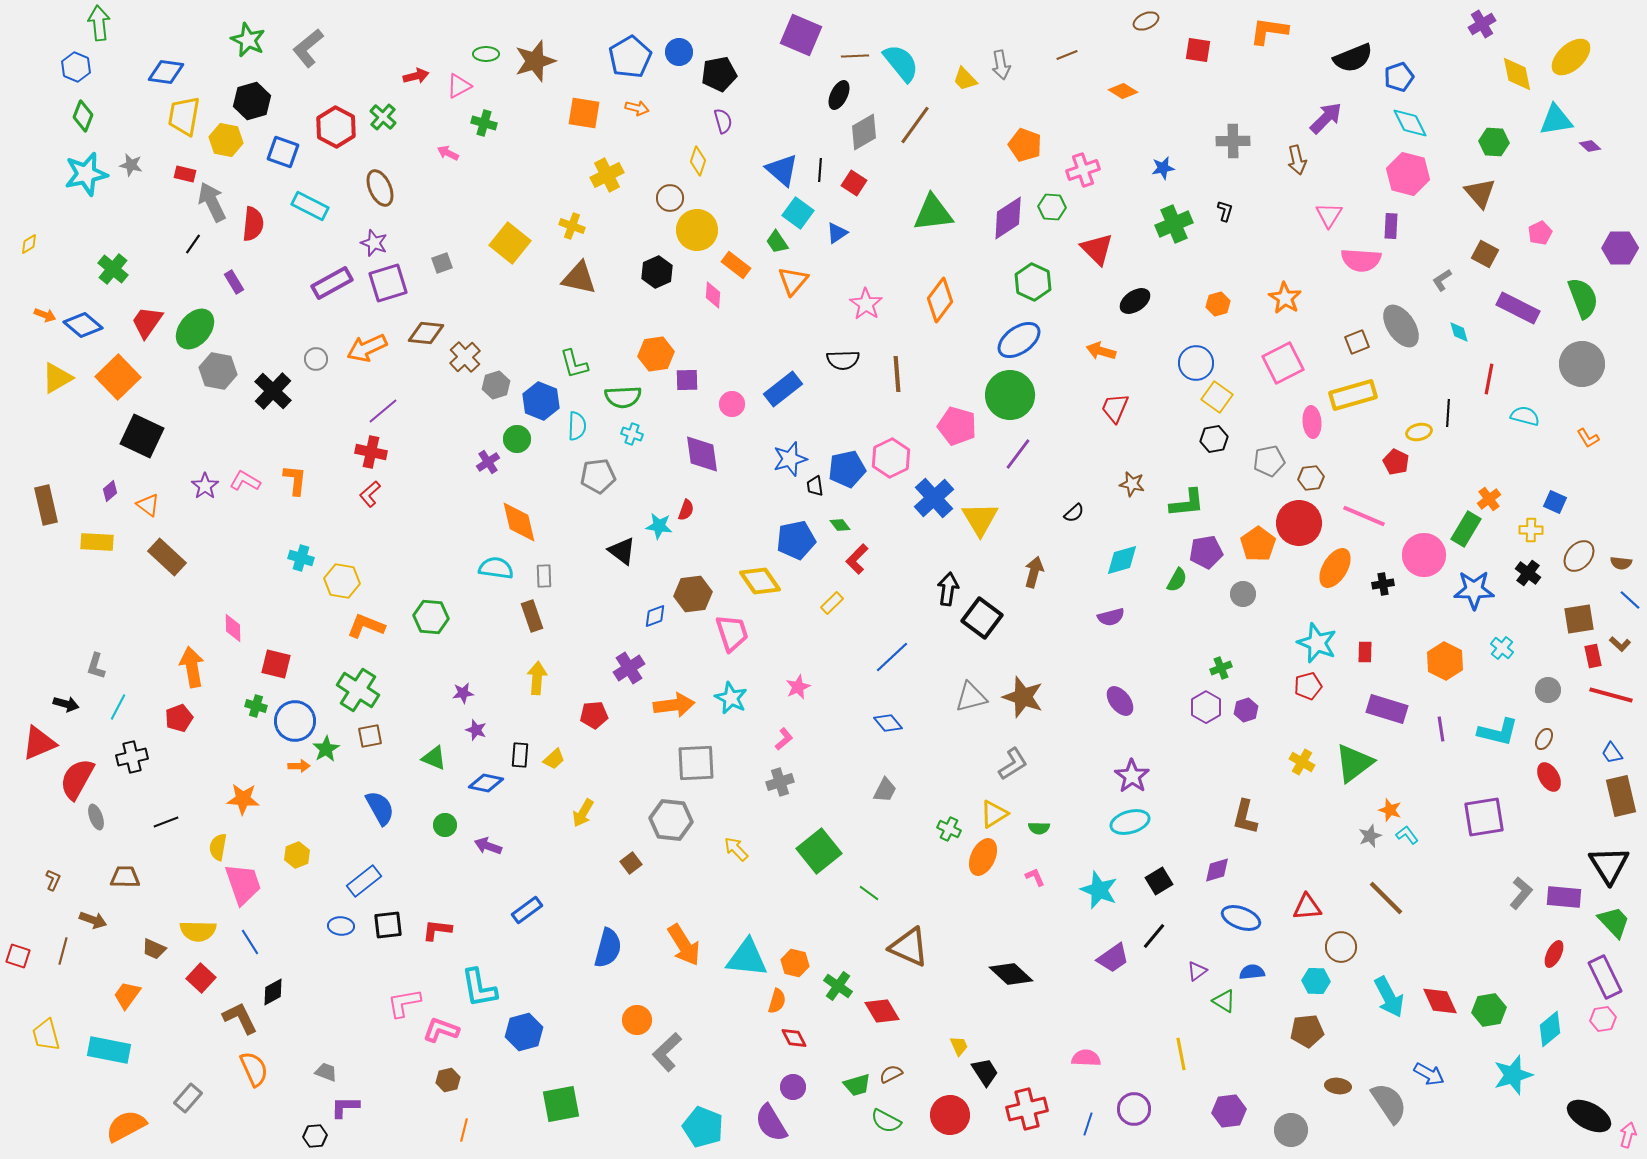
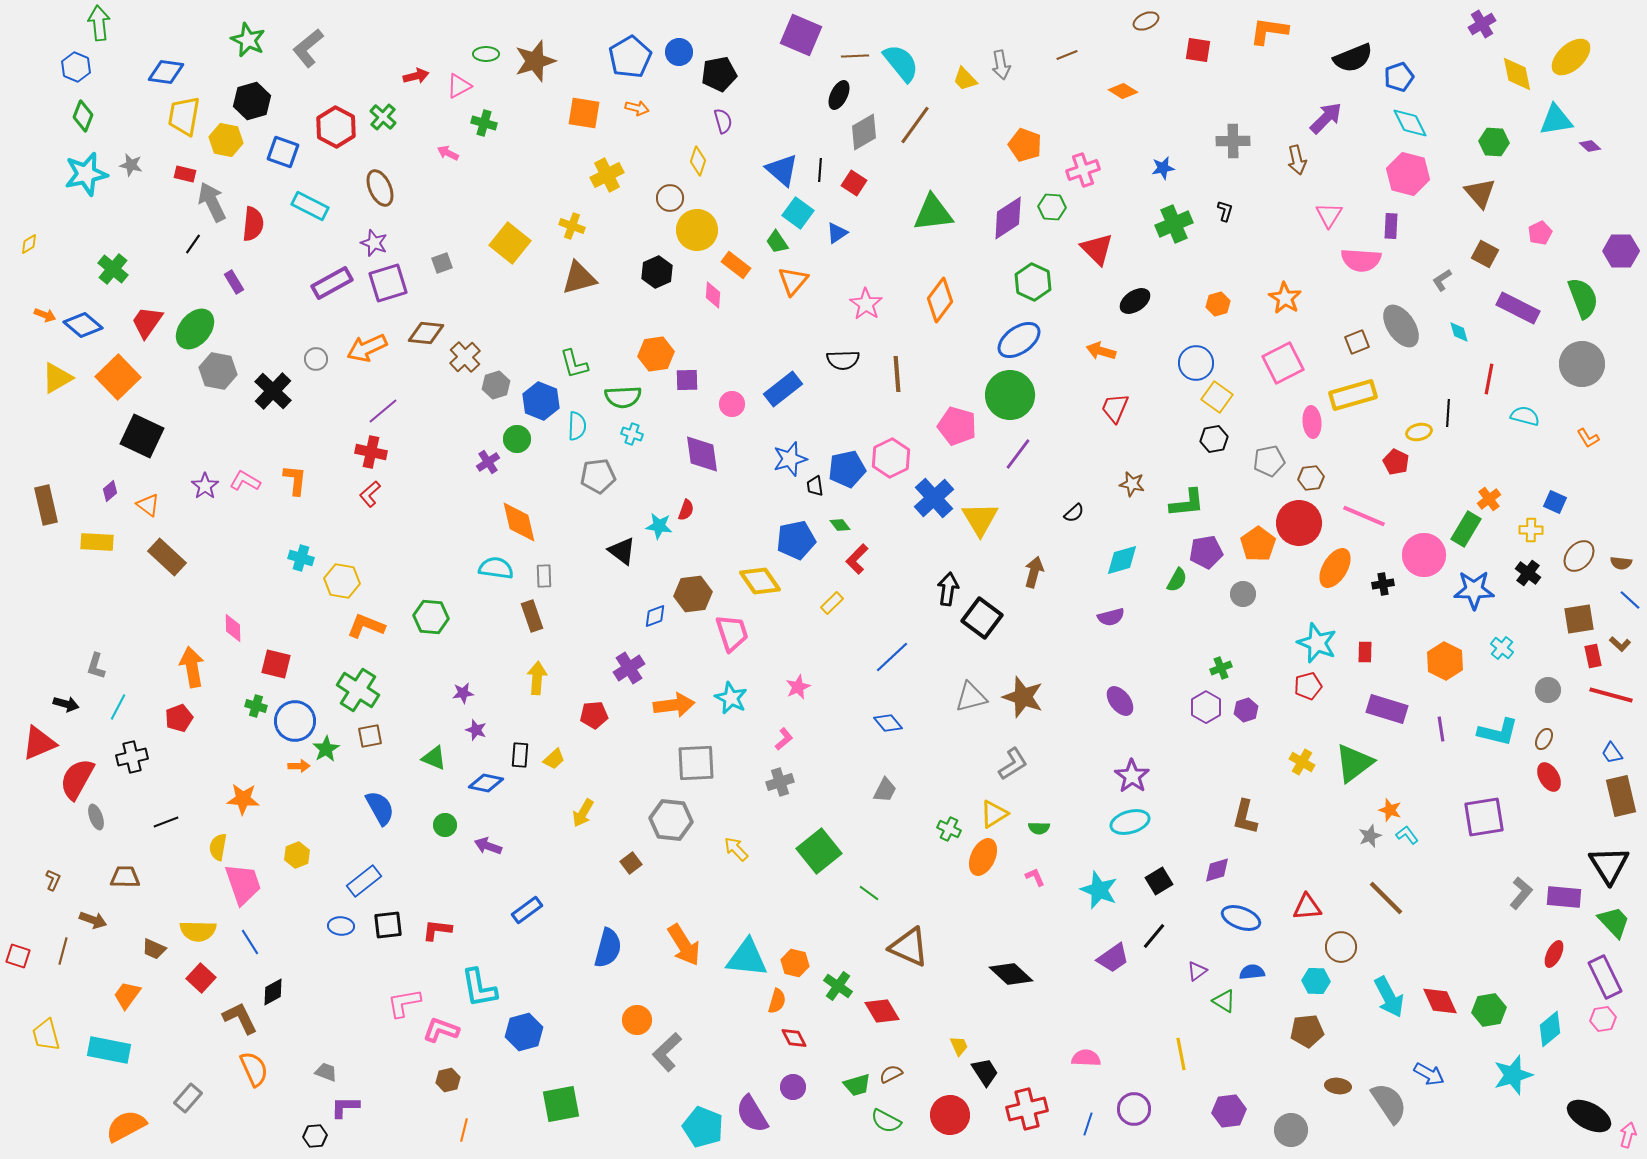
purple hexagon at (1620, 248): moved 1 px right, 3 px down
brown triangle at (579, 278): rotated 27 degrees counterclockwise
purple semicircle at (771, 1123): moved 19 px left, 9 px up
